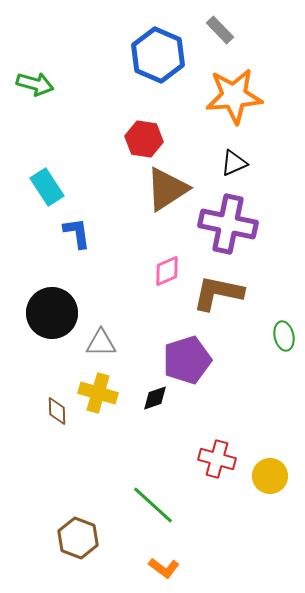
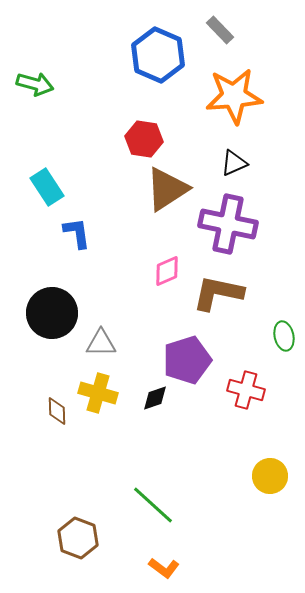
red cross: moved 29 px right, 69 px up
